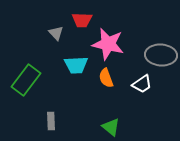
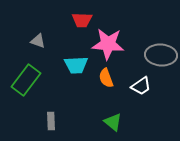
gray triangle: moved 18 px left, 8 px down; rotated 28 degrees counterclockwise
pink star: rotated 8 degrees counterclockwise
white trapezoid: moved 1 px left, 2 px down
green triangle: moved 2 px right, 5 px up
